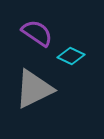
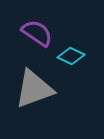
gray triangle: rotated 6 degrees clockwise
